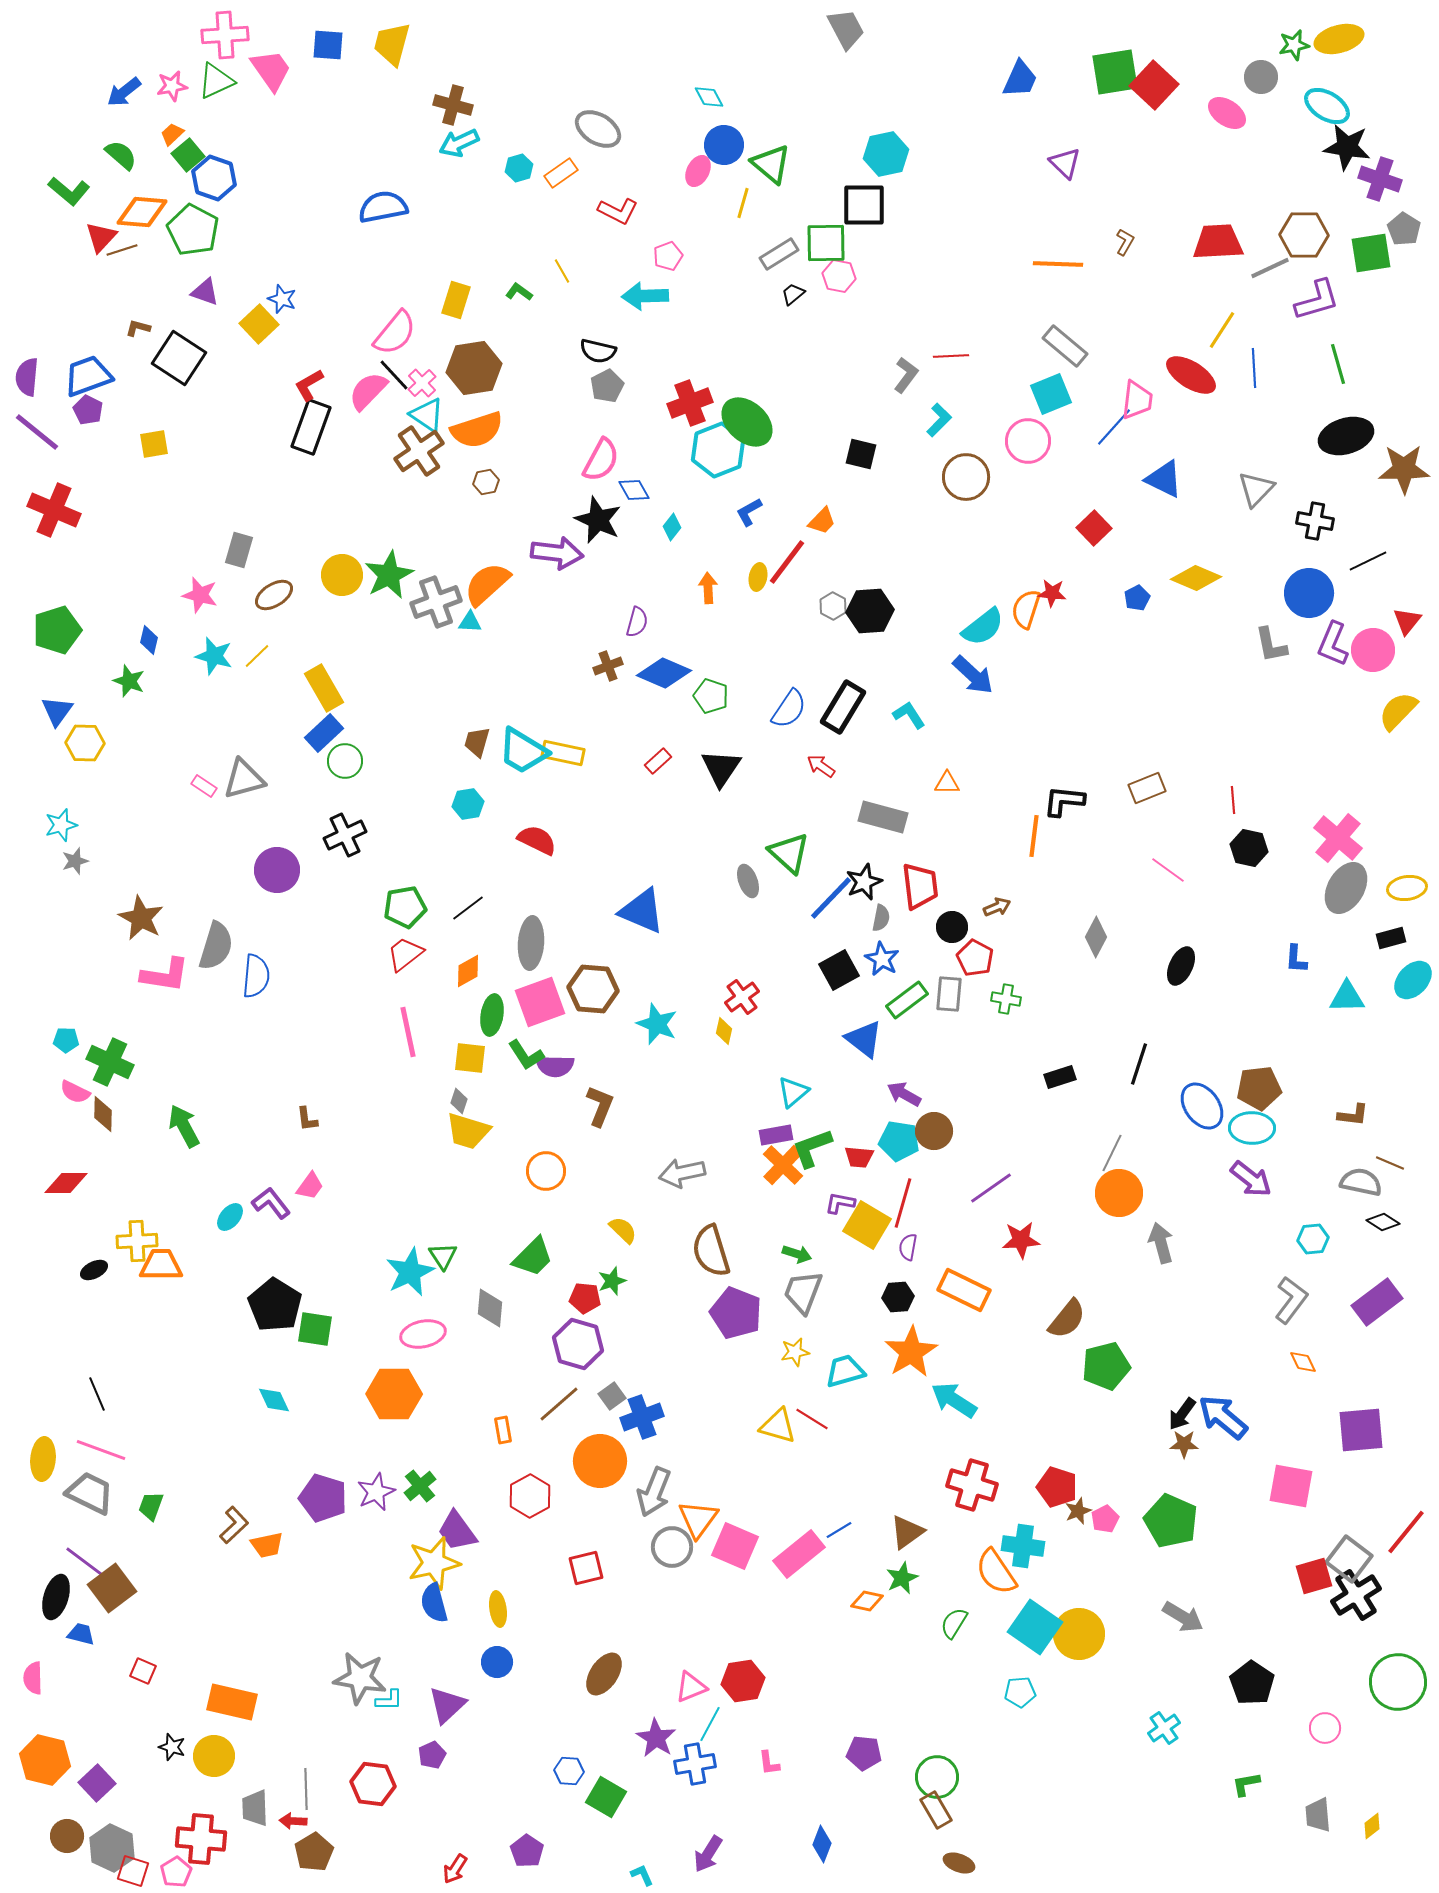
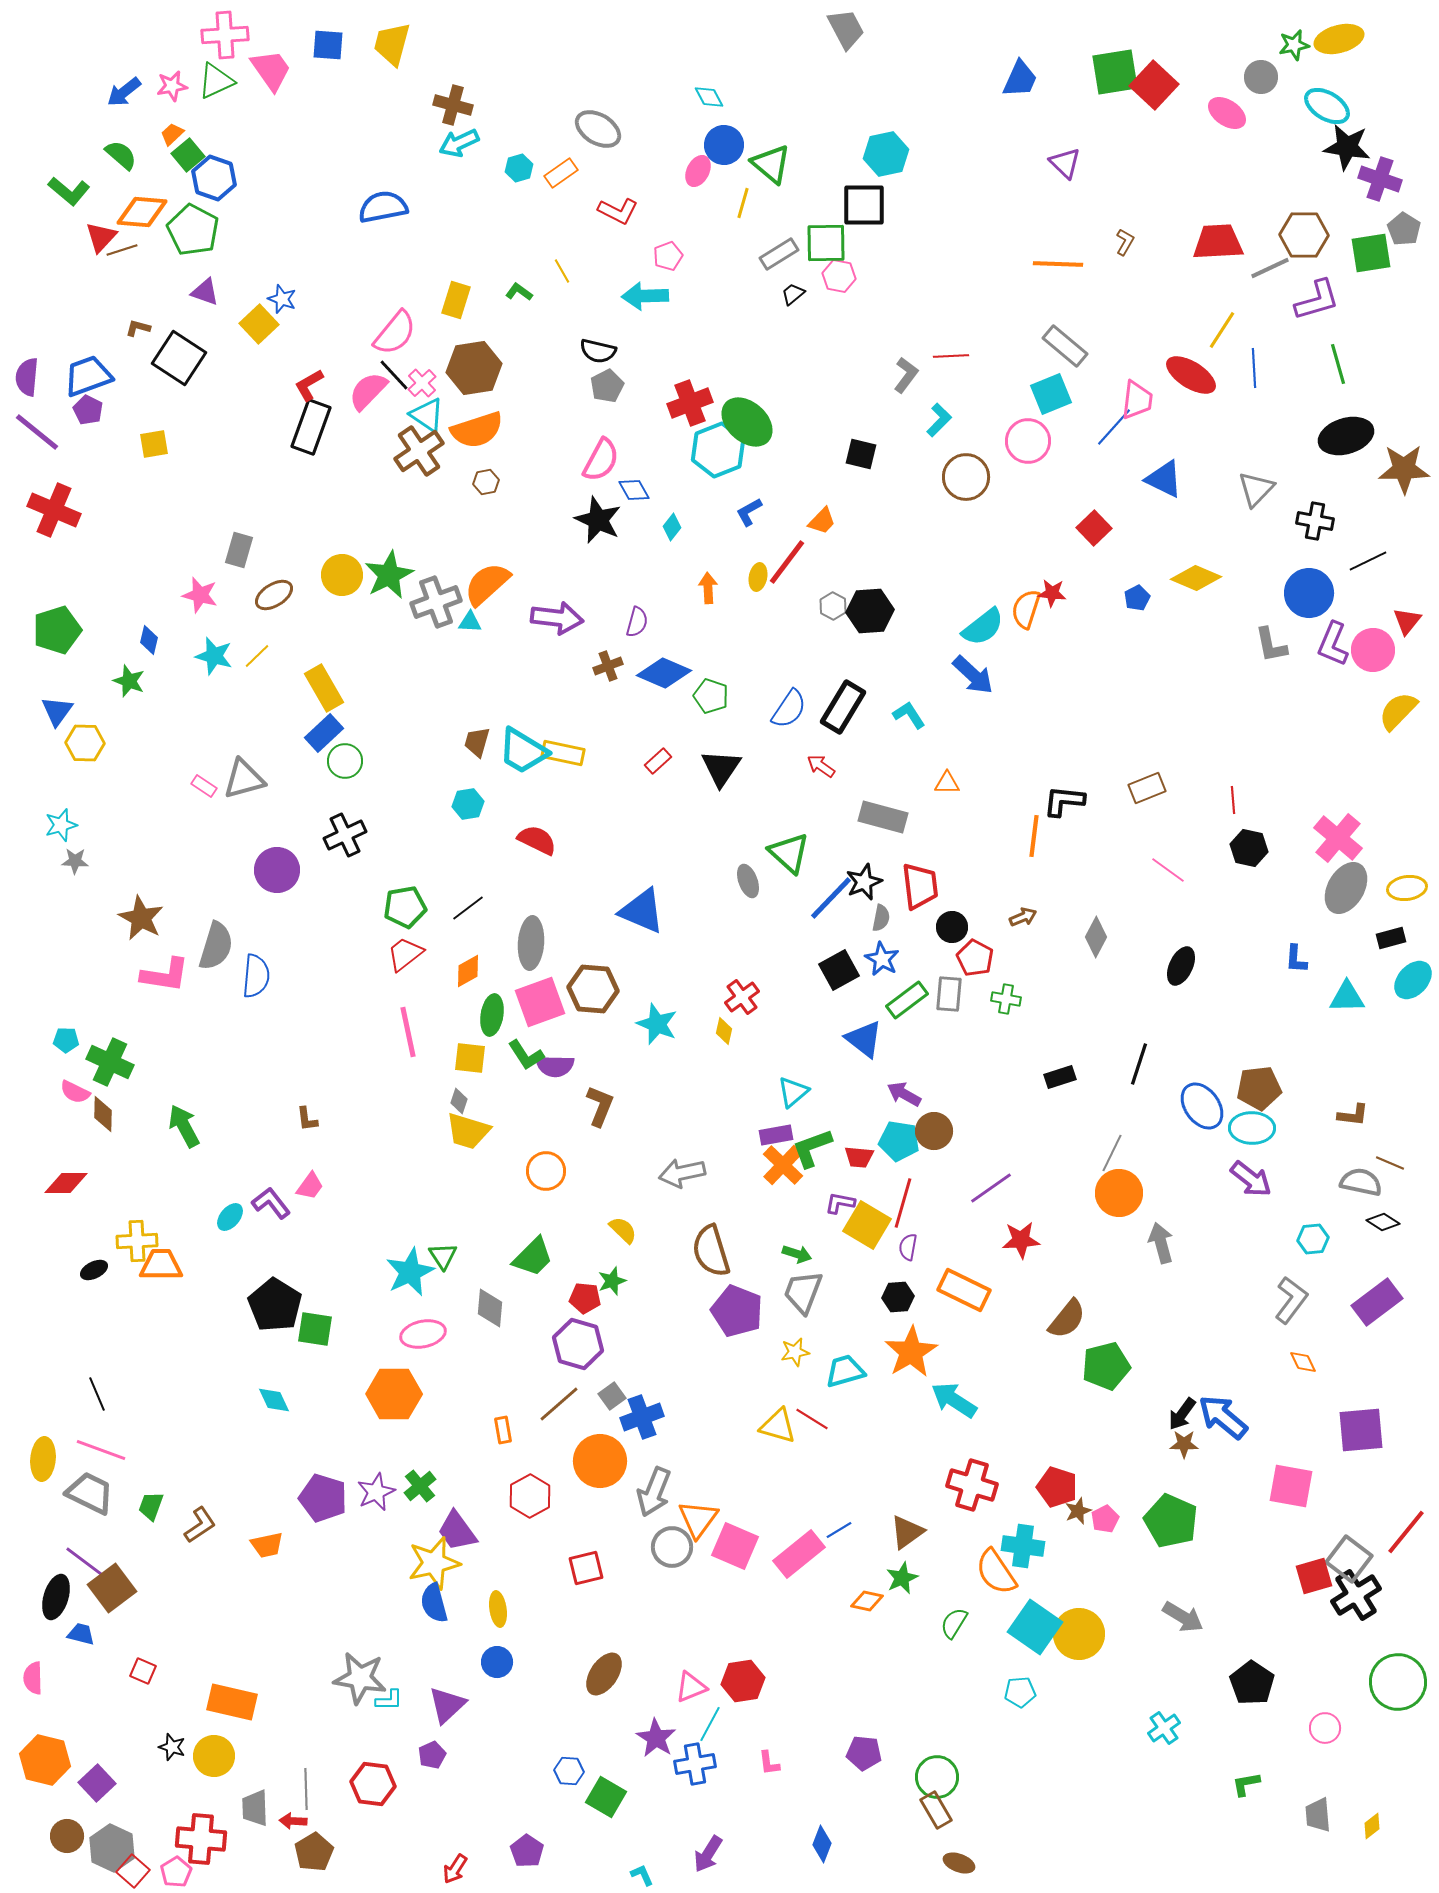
purple arrow at (557, 553): moved 65 px down
gray star at (75, 861): rotated 20 degrees clockwise
brown arrow at (997, 907): moved 26 px right, 10 px down
purple pentagon at (736, 1313): moved 1 px right, 2 px up
brown L-shape at (234, 1525): moved 34 px left; rotated 9 degrees clockwise
red square at (133, 1871): rotated 24 degrees clockwise
